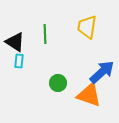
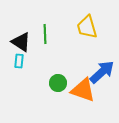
yellow trapezoid: rotated 25 degrees counterclockwise
black triangle: moved 6 px right
orange triangle: moved 6 px left, 5 px up
